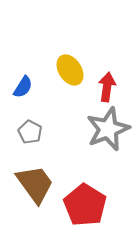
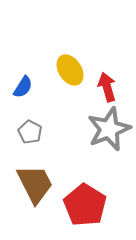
red arrow: rotated 24 degrees counterclockwise
gray star: moved 1 px right
brown trapezoid: rotated 9 degrees clockwise
